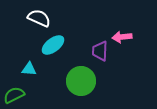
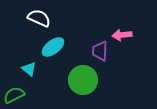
pink arrow: moved 2 px up
cyan ellipse: moved 2 px down
cyan triangle: rotated 35 degrees clockwise
green circle: moved 2 px right, 1 px up
